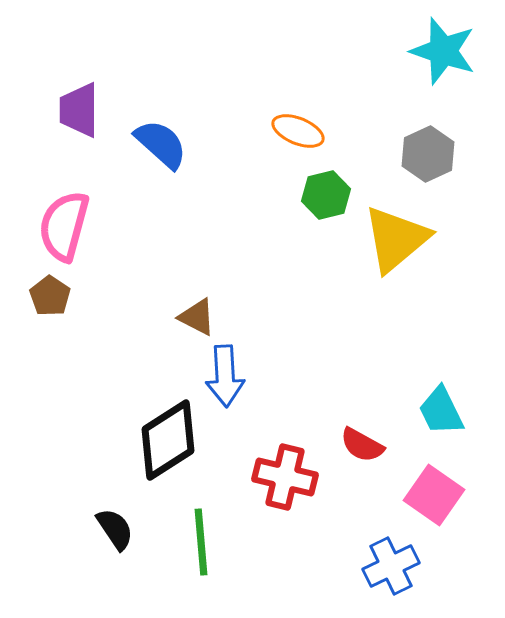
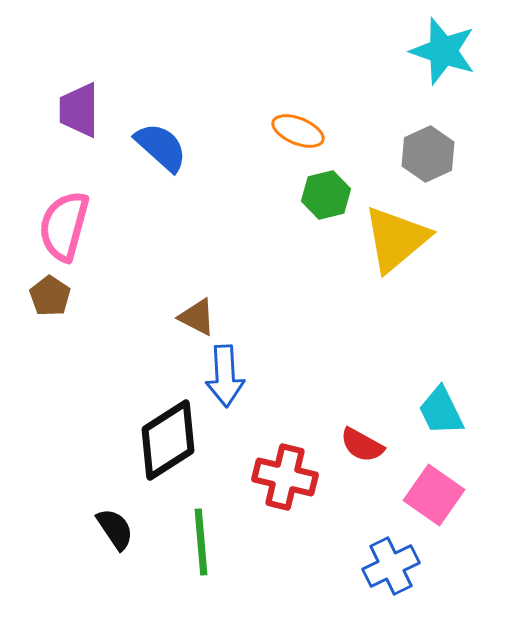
blue semicircle: moved 3 px down
